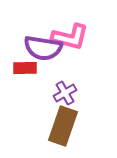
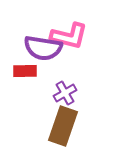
pink L-shape: moved 1 px left, 1 px up
red rectangle: moved 3 px down
